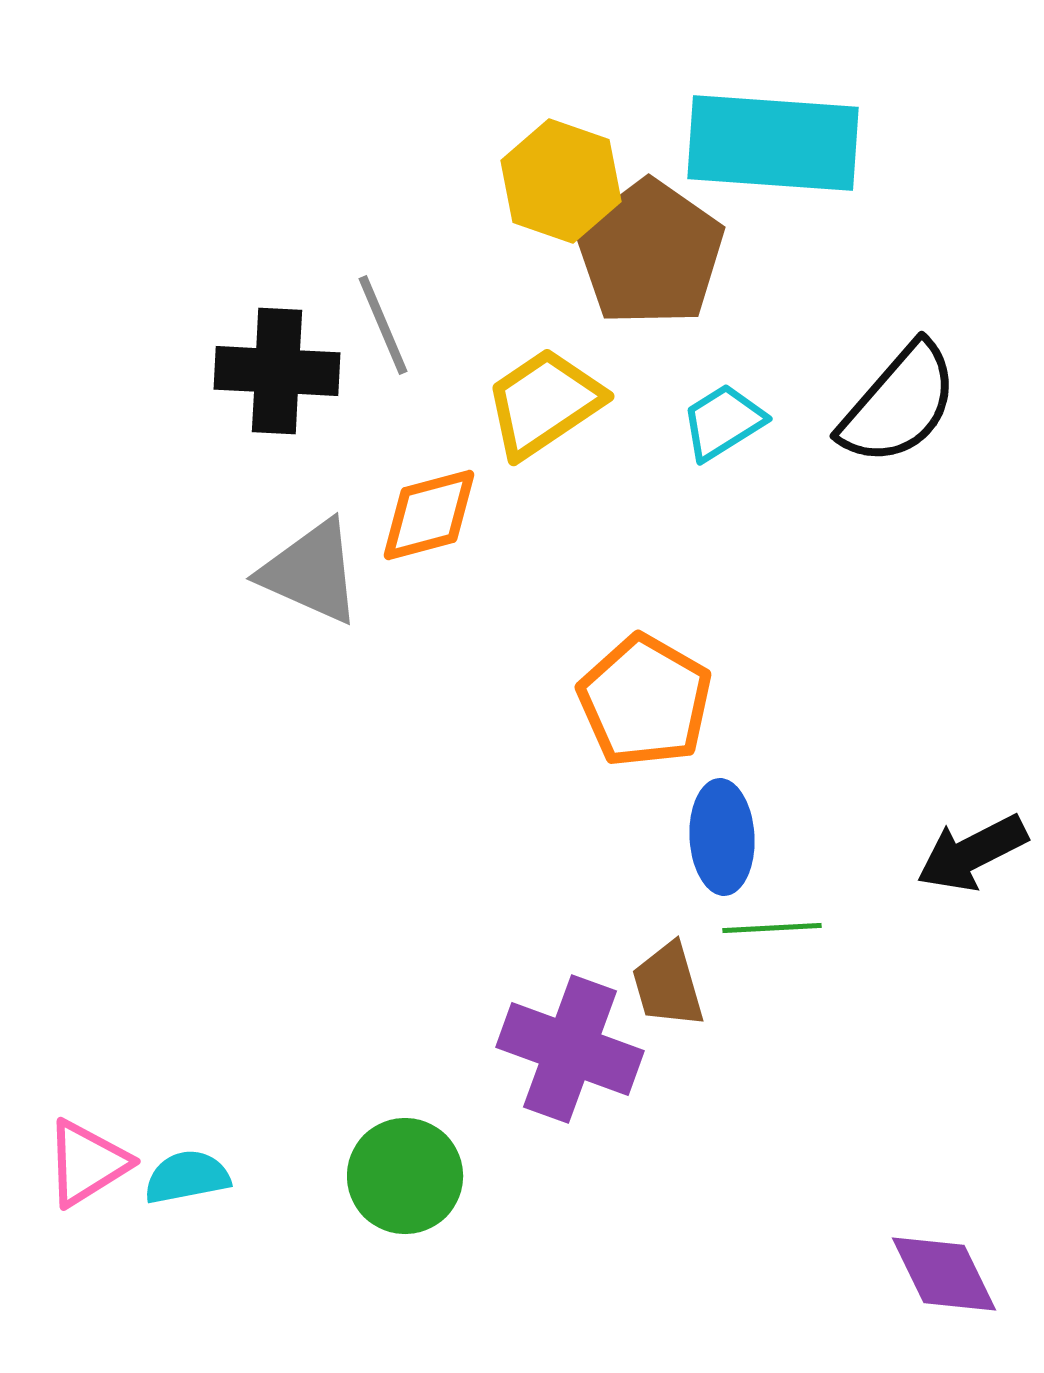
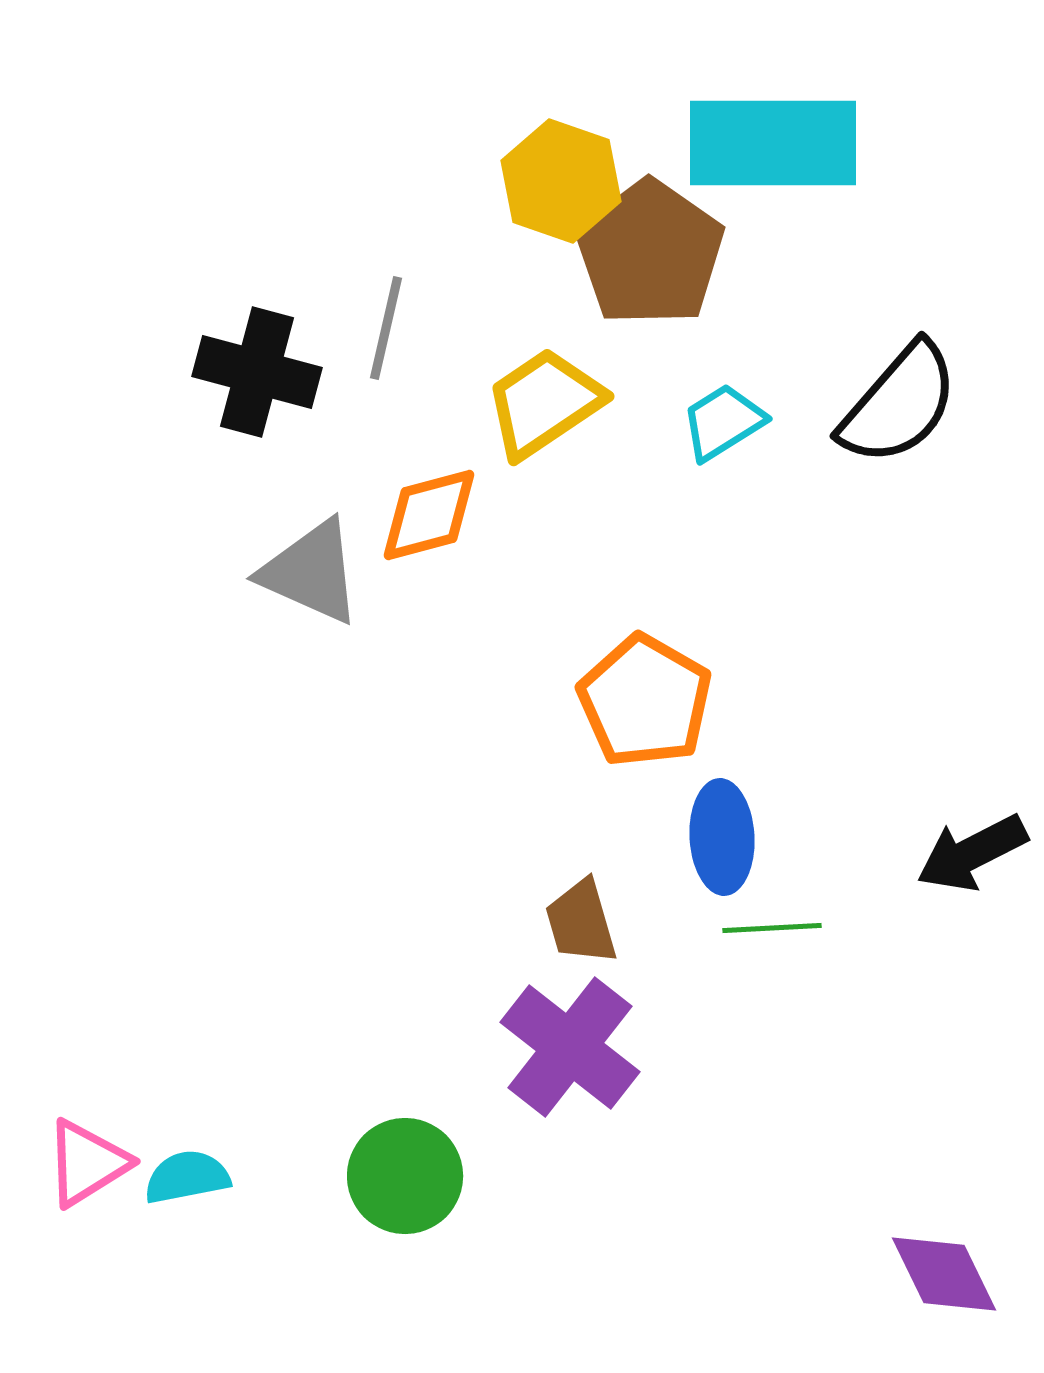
cyan rectangle: rotated 4 degrees counterclockwise
gray line: moved 3 px right, 3 px down; rotated 36 degrees clockwise
black cross: moved 20 px left, 1 px down; rotated 12 degrees clockwise
brown trapezoid: moved 87 px left, 63 px up
purple cross: moved 2 px up; rotated 18 degrees clockwise
